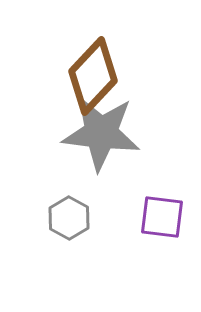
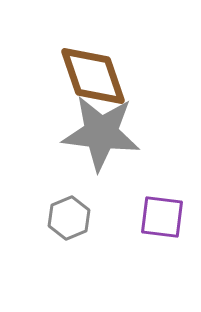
brown diamond: rotated 62 degrees counterclockwise
gray hexagon: rotated 9 degrees clockwise
